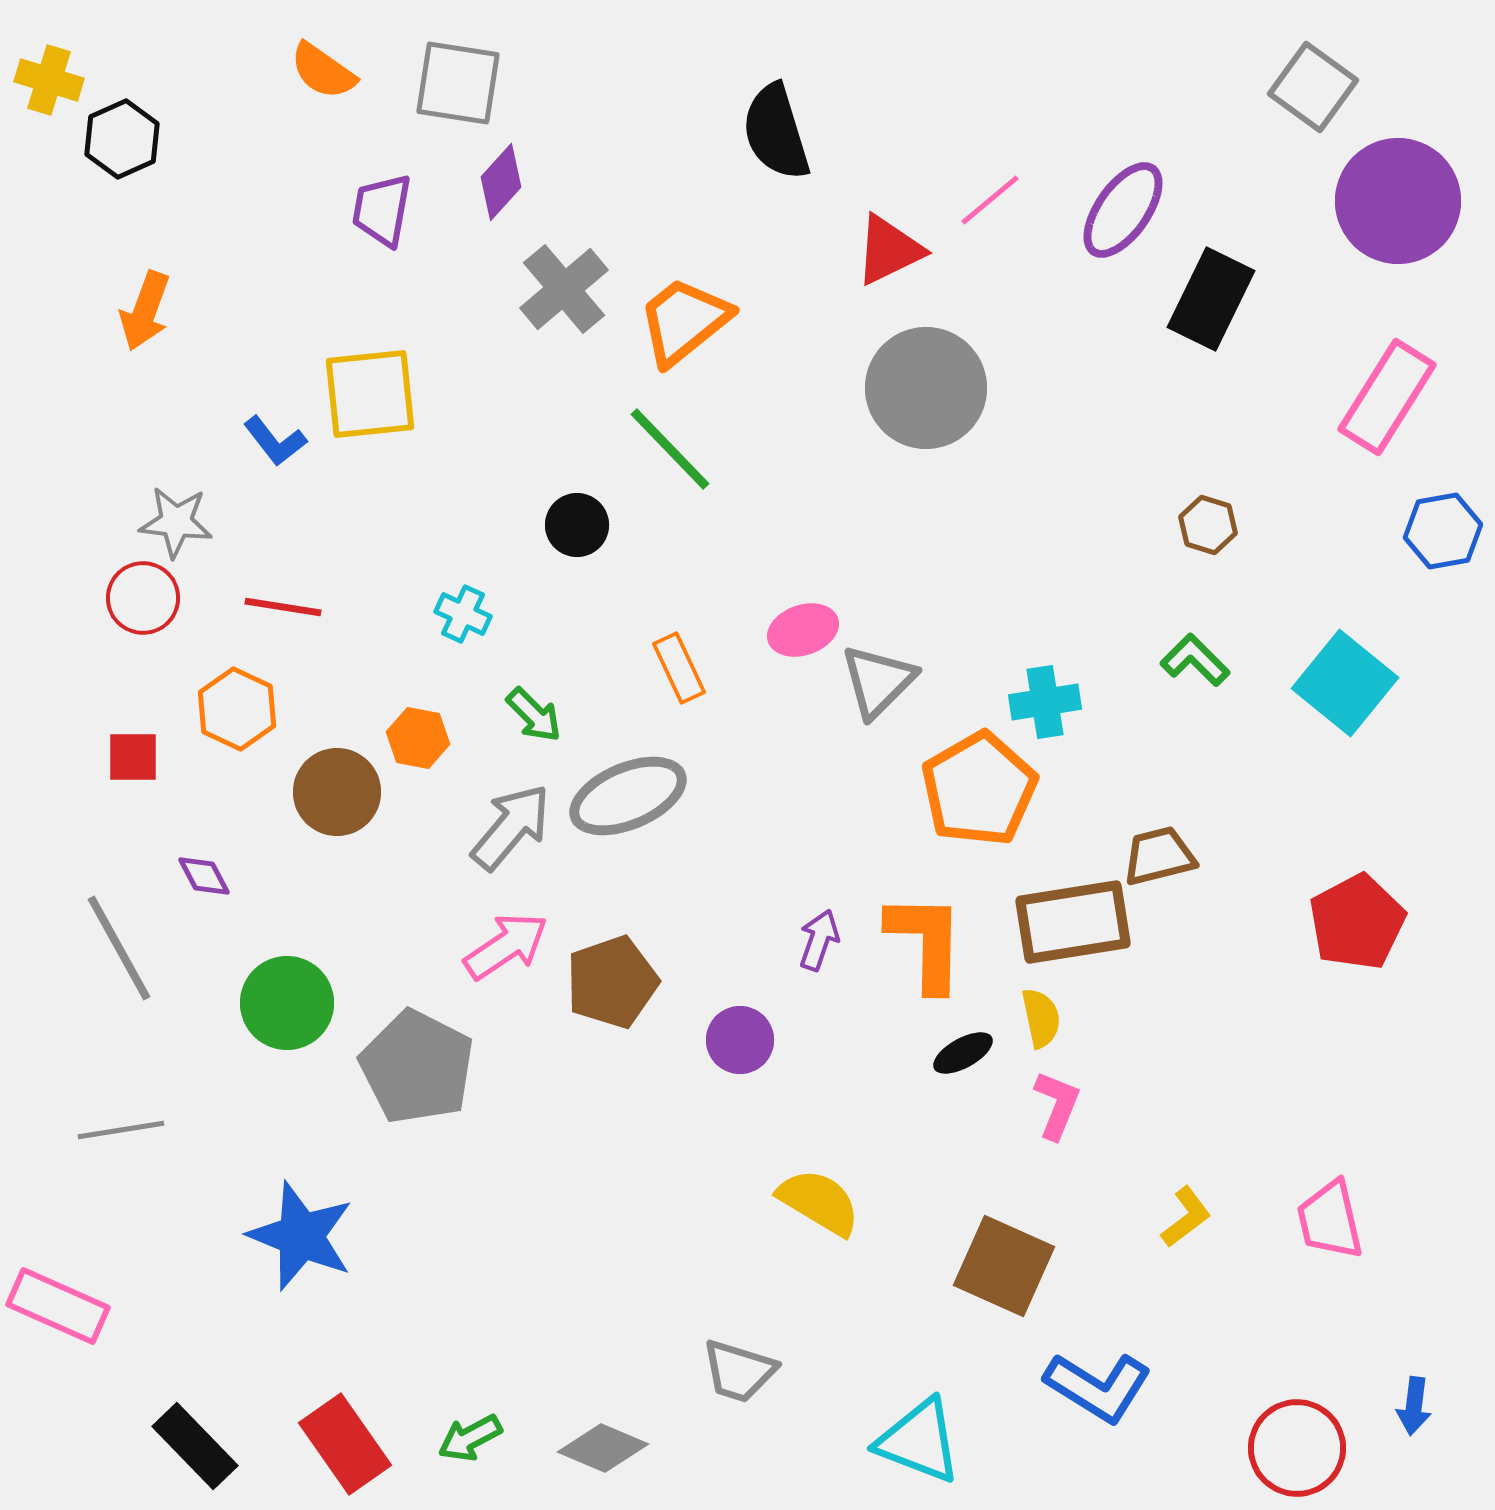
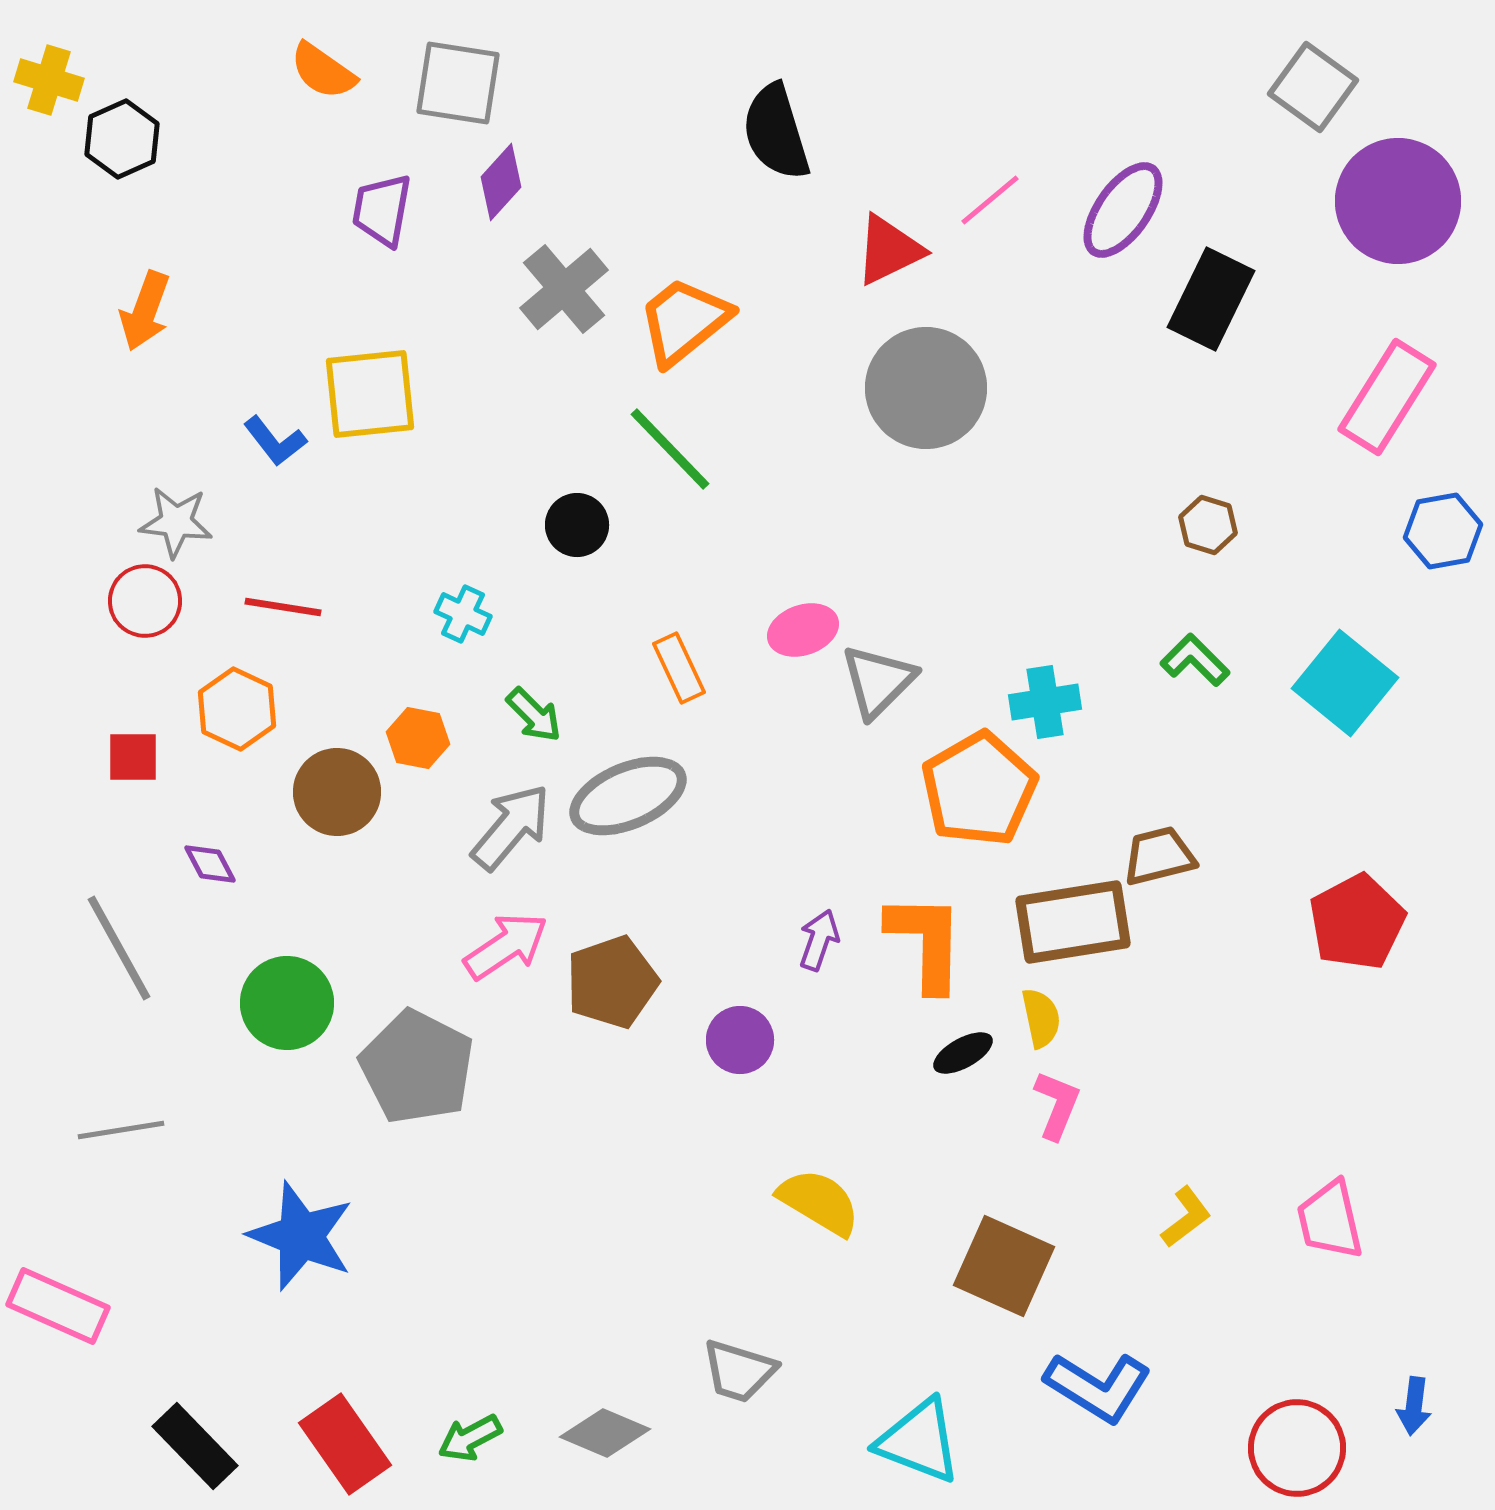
red circle at (143, 598): moved 2 px right, 3 px down
purple diamond at (204, 876): moved 6 px right, 12 px up
gray diamond at (603, 1448): moved 2 px right, 15 px up
